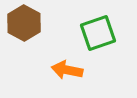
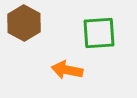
green square: moved 1 px right; rotated 15 degrees clockwise
